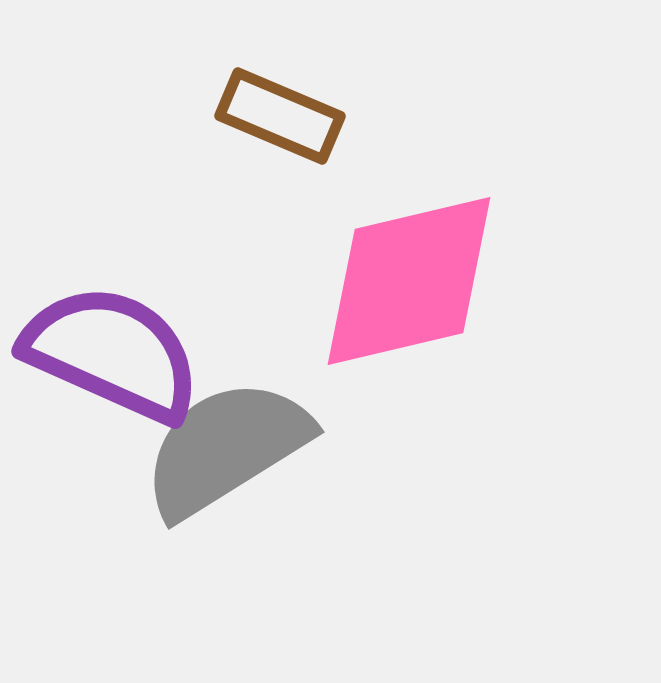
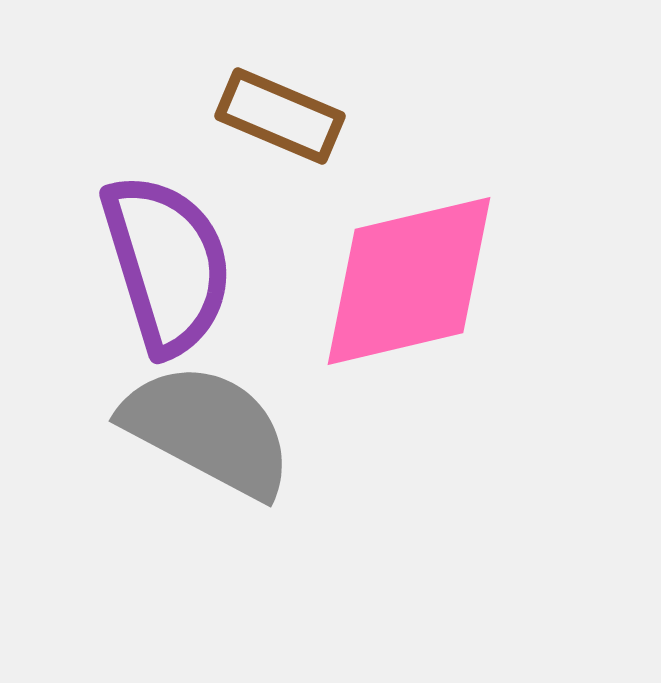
purple semicircle: moved 55 px right, 89 px up; rotated 49 degrees clockwise
gray semicircle: moved 18 px left, 18 px up; rotated 60 degrees clockwise
